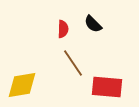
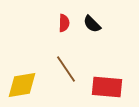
black semicircle: moved 1 px left
red semicircle: moved 1 px right, 6 px up
brown line: moved 7 px left, 6 px down
